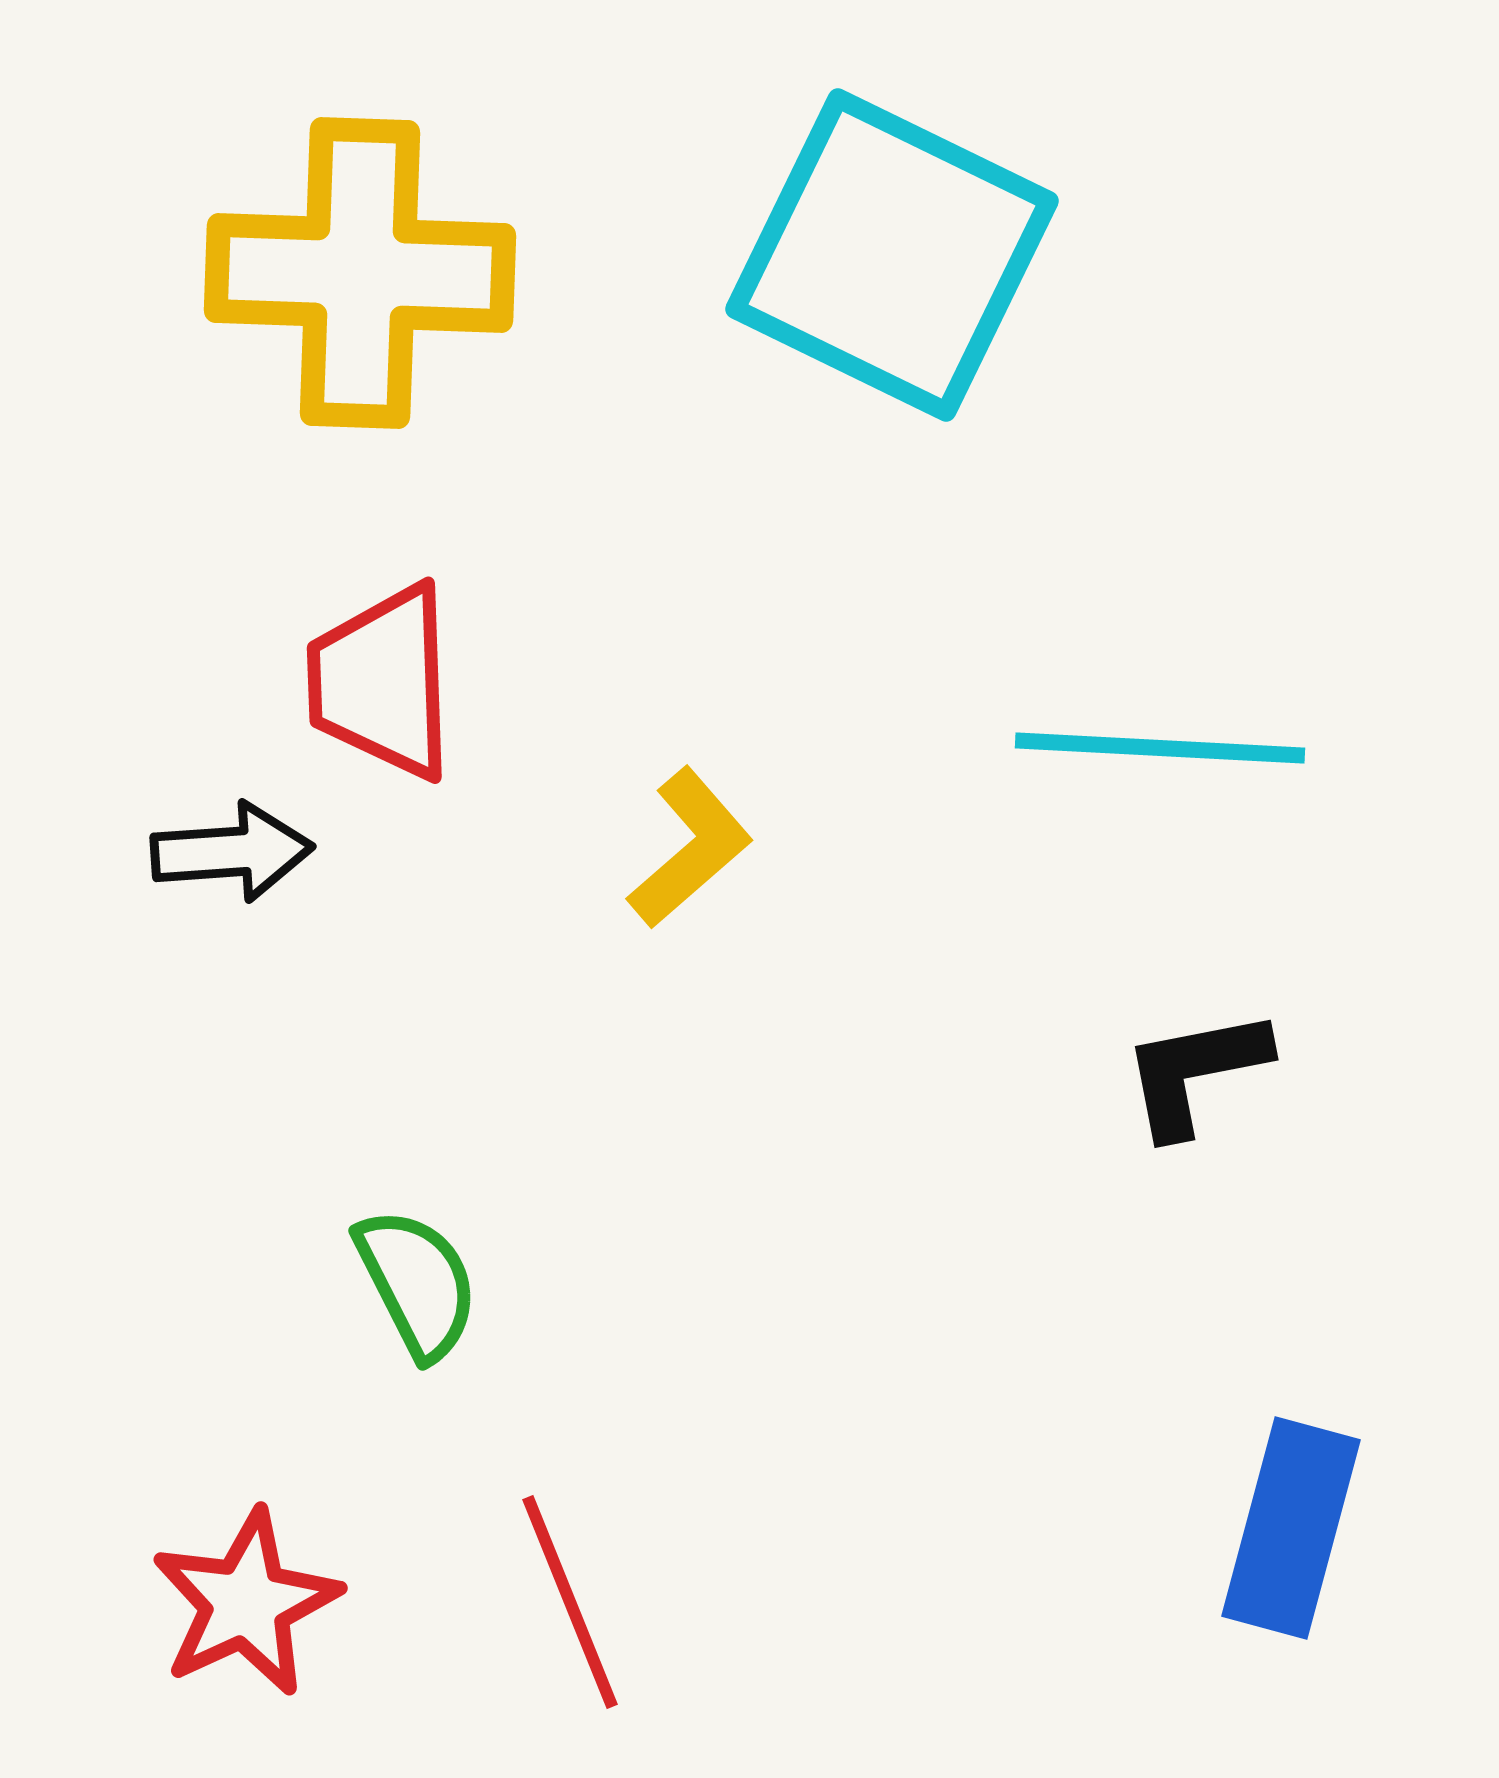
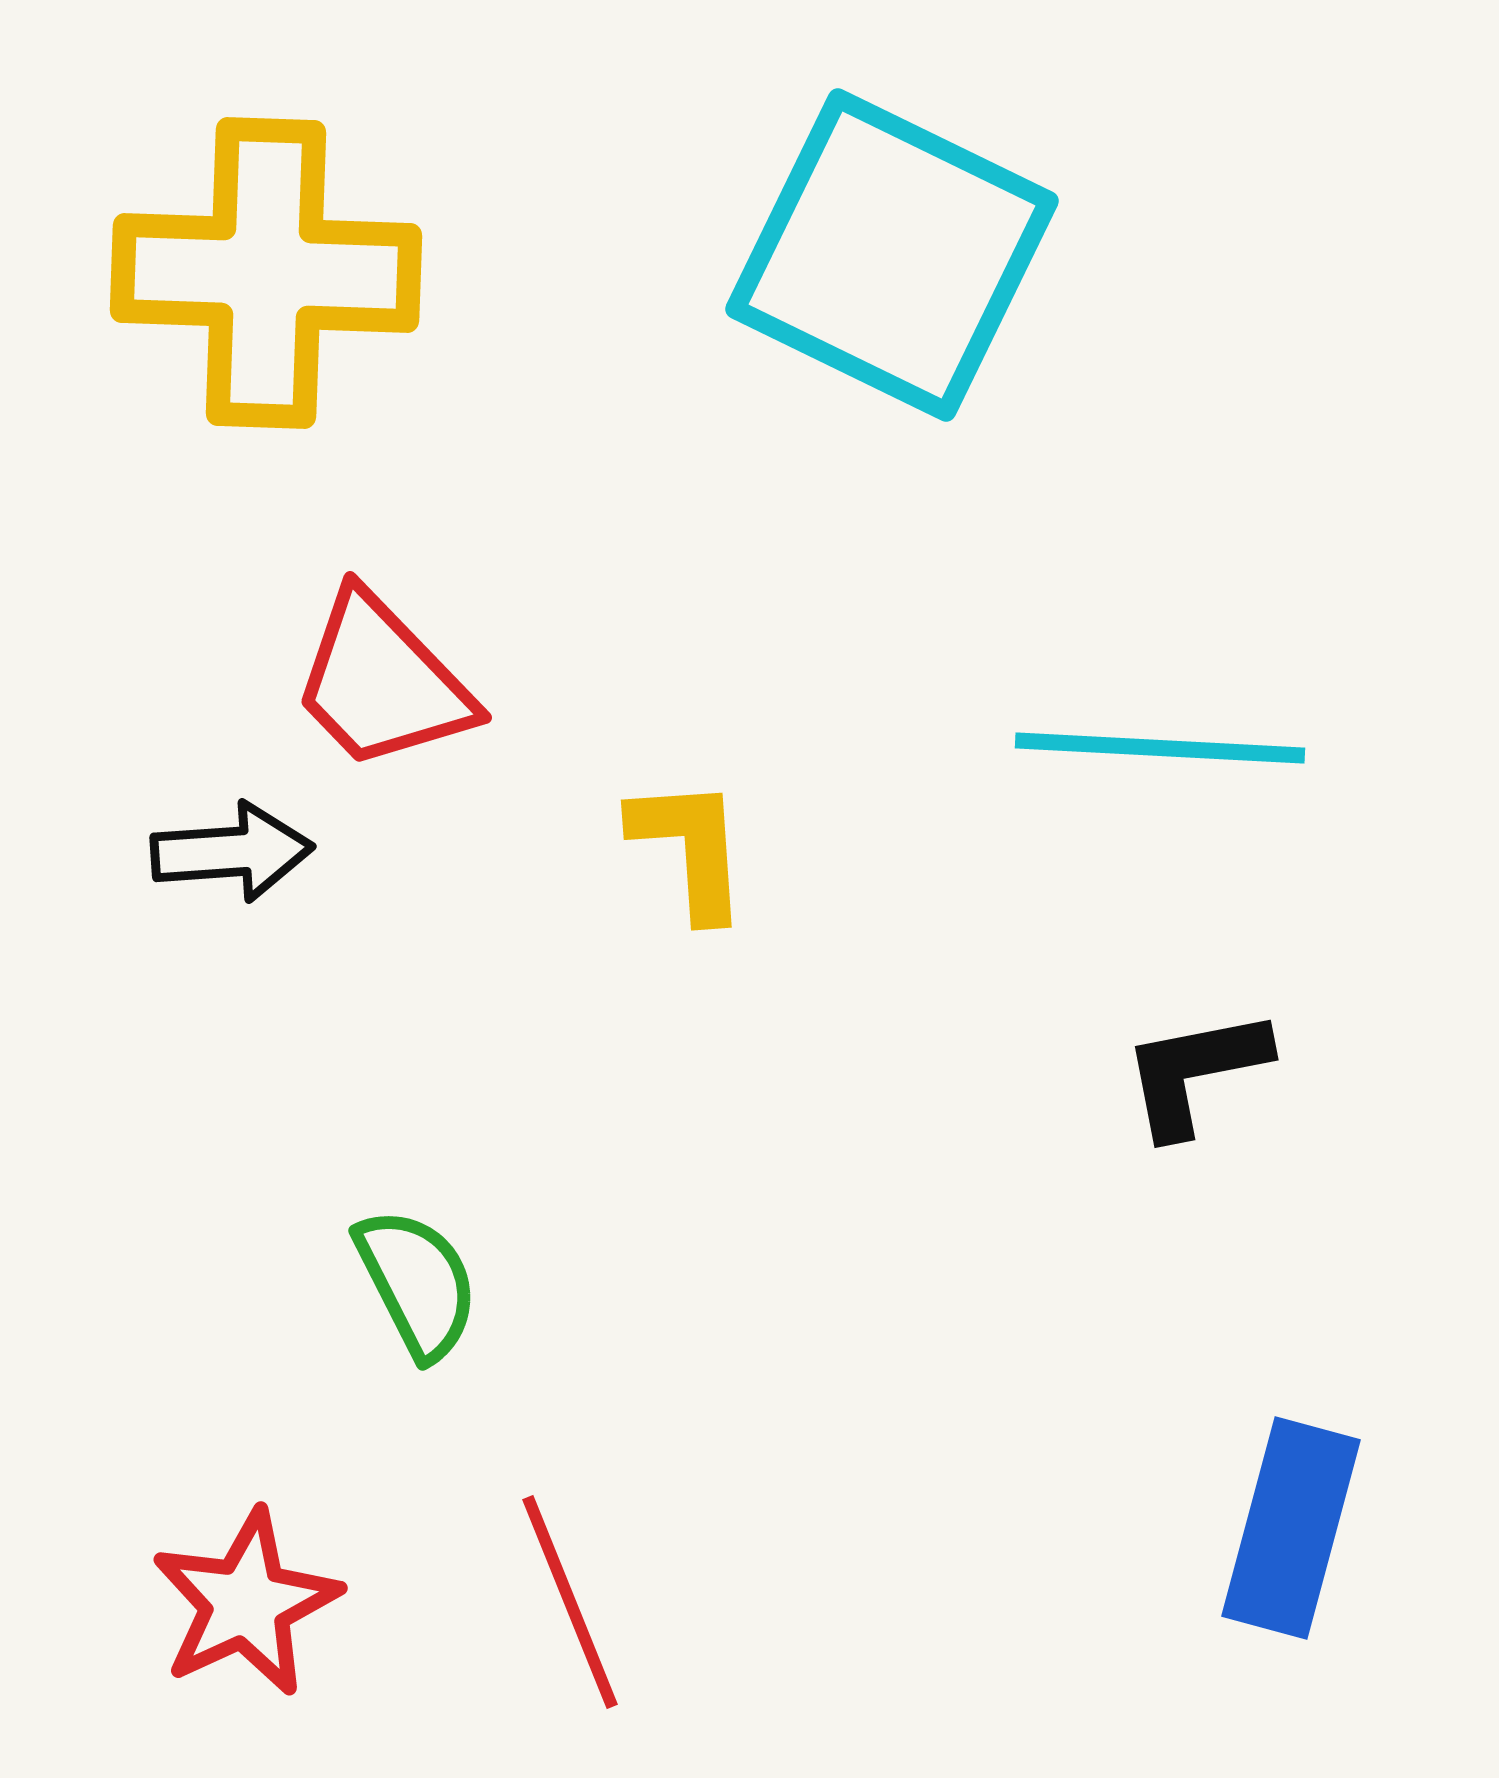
yellow cross: moved 94 px left
red trapezoid: rotated 42 degrees counterclockwise
yellow L-shape: rotated 53 degrees counterclockwise
